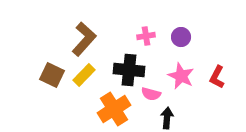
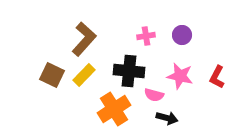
purple circle: moved 1 px right, 2 px up
black cross: moved 1 px down
pink star: moved 1 px left; rotated 12 degrees counterclockwise
pink semicircle: moved 3 px right, 1 px down
black arrow: rotated 100 degrees clockwise
